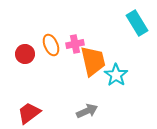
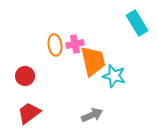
orange ellipse: moved 4 px right; rotated 15 degrees clockwise
red circle: moved 22 px down
cyan star: moved 2 px left, 1 px down; rotated 20 degrees counterclockwise
gray arrow: moved 5 px right, 4 px down
